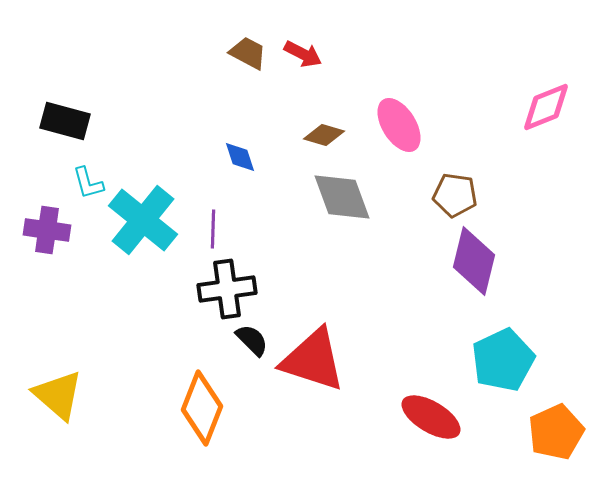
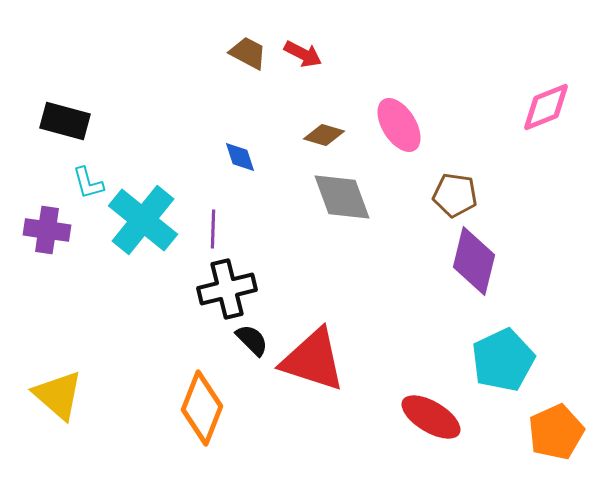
black cross: rotated 6 degrees counterclockwise
